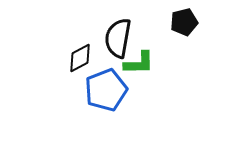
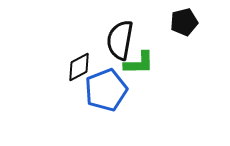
black semicircle: moved 2 px right, 2 px down
black diamond: moved 1 px left, 9 px down
